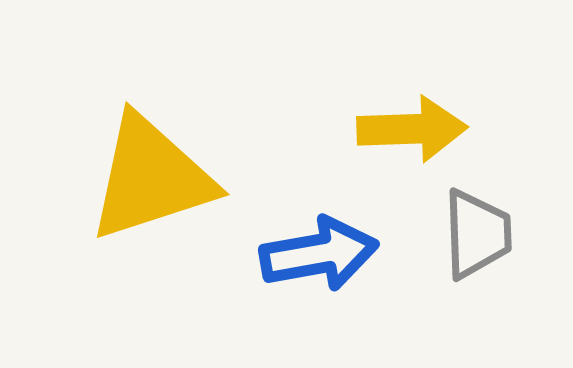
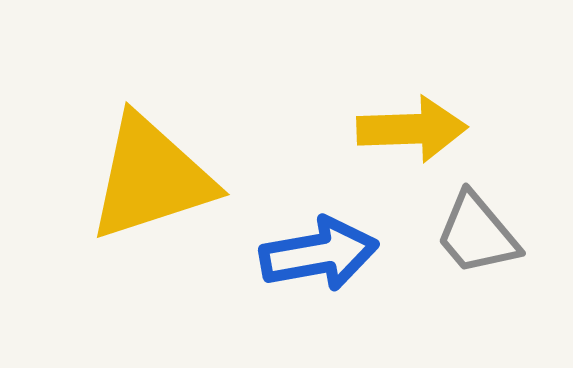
gray trapezoid: rotated 142 degrees clockwise
